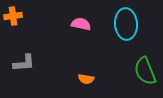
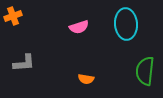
orange cross: rotated 12 degrees counterclockwise
pink semicircle: moved 2 px left, 3 px down; rotated 150 degrees clockwise
green semicircle: rotated 28 degrees clockwise
